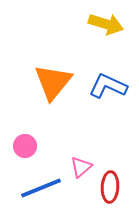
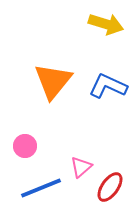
orange triangle: moved 1 px up
red ellipse: rotated 32 degrees clockwise
